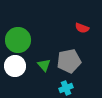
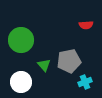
red semicircle: moved 4 px right, 3 px up; rotated 24 degrees counterclockwise
green circle: moved 3 px right
white circle: moved 6 px right, 16 px down
cyan cross: moved 19 px right, 6 px up
